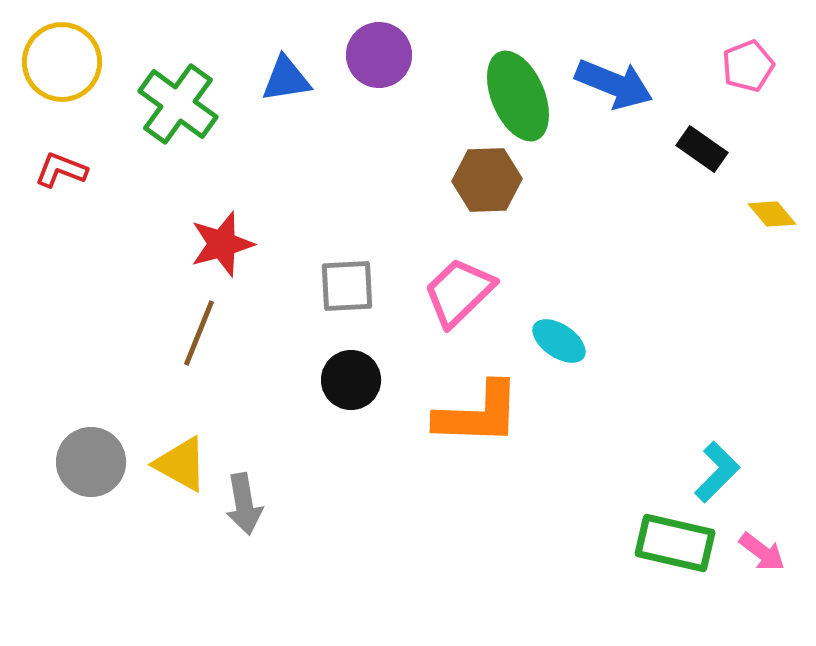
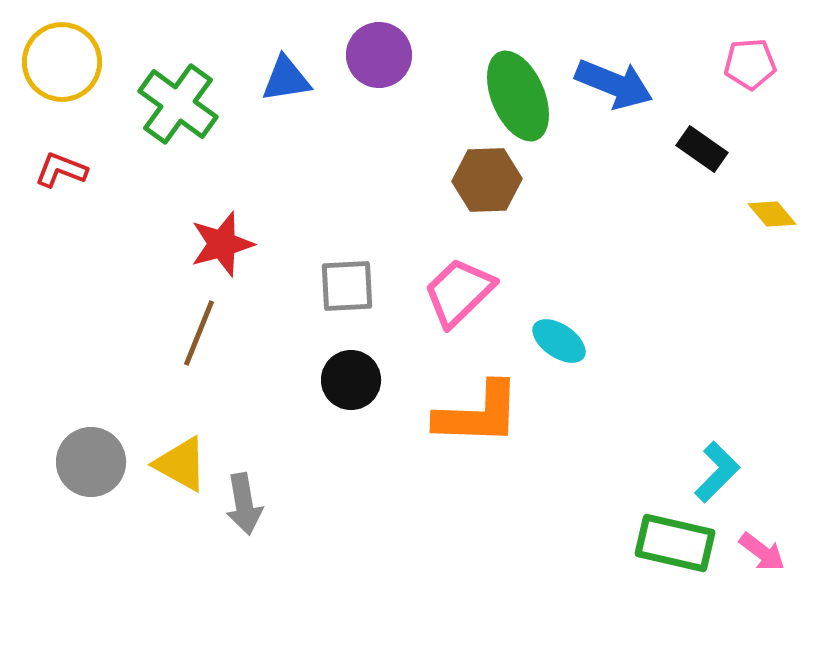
pink pentagon: moved 2 px right, 2 px up; rotated 18 degrees clockwise
